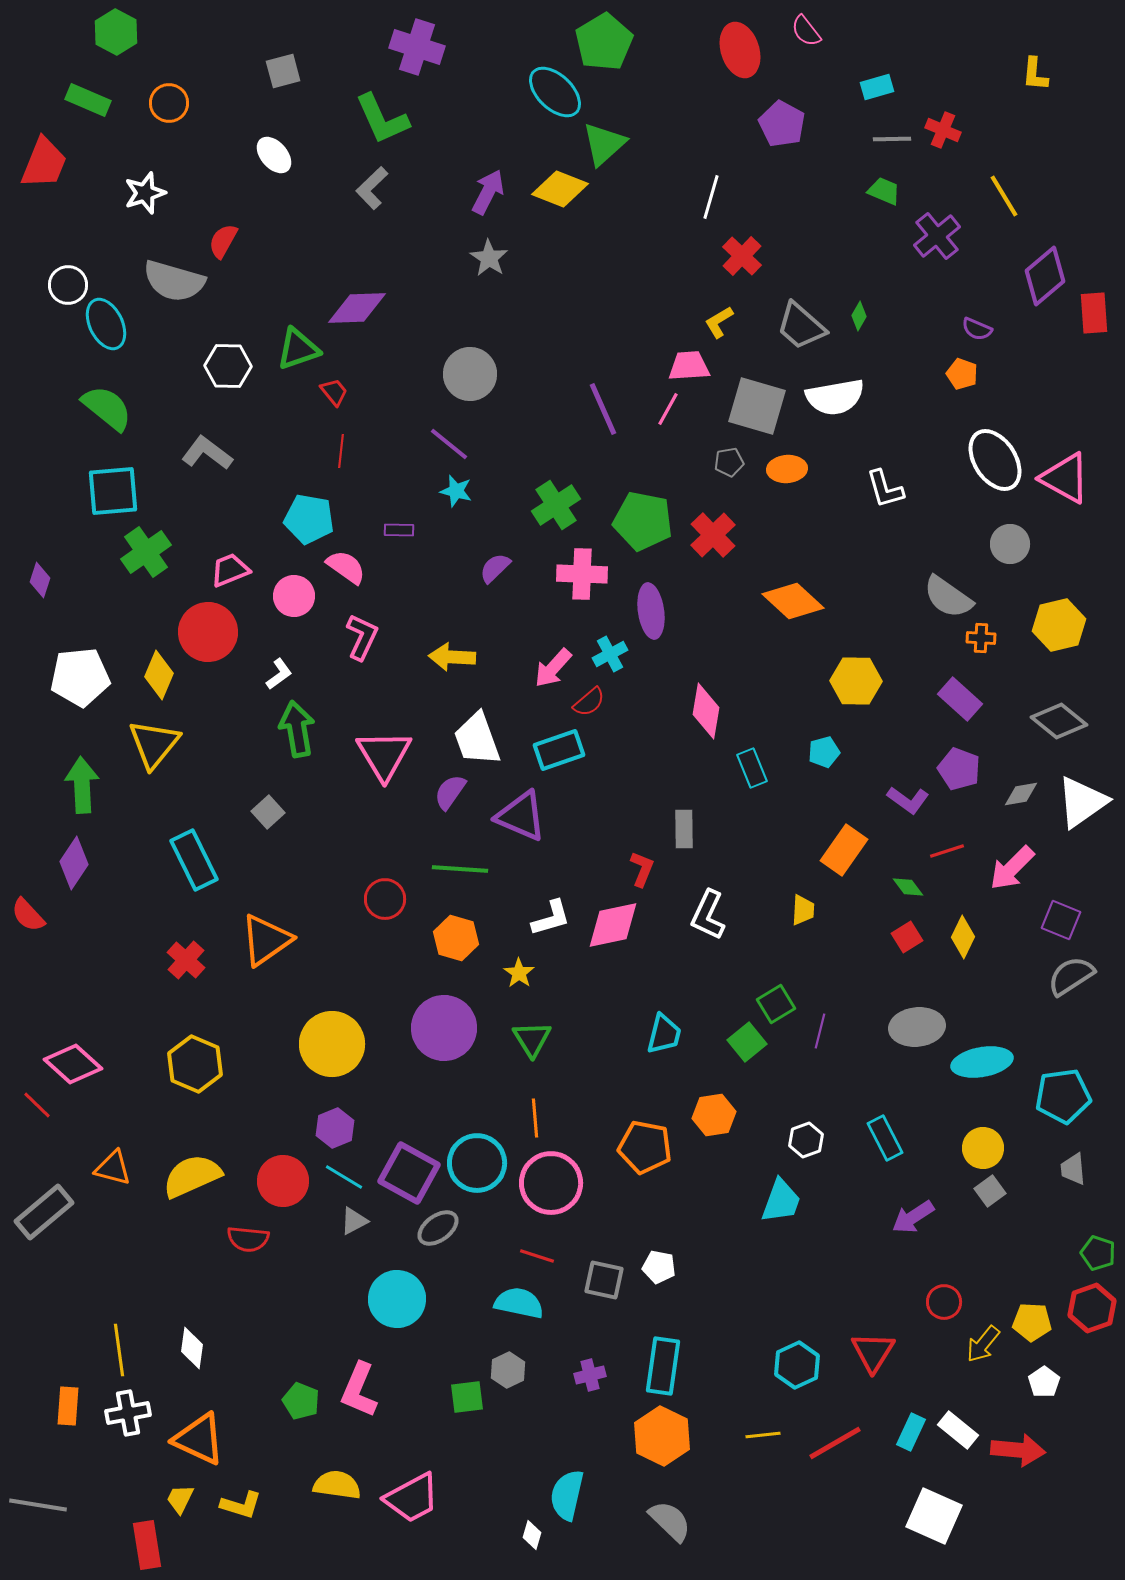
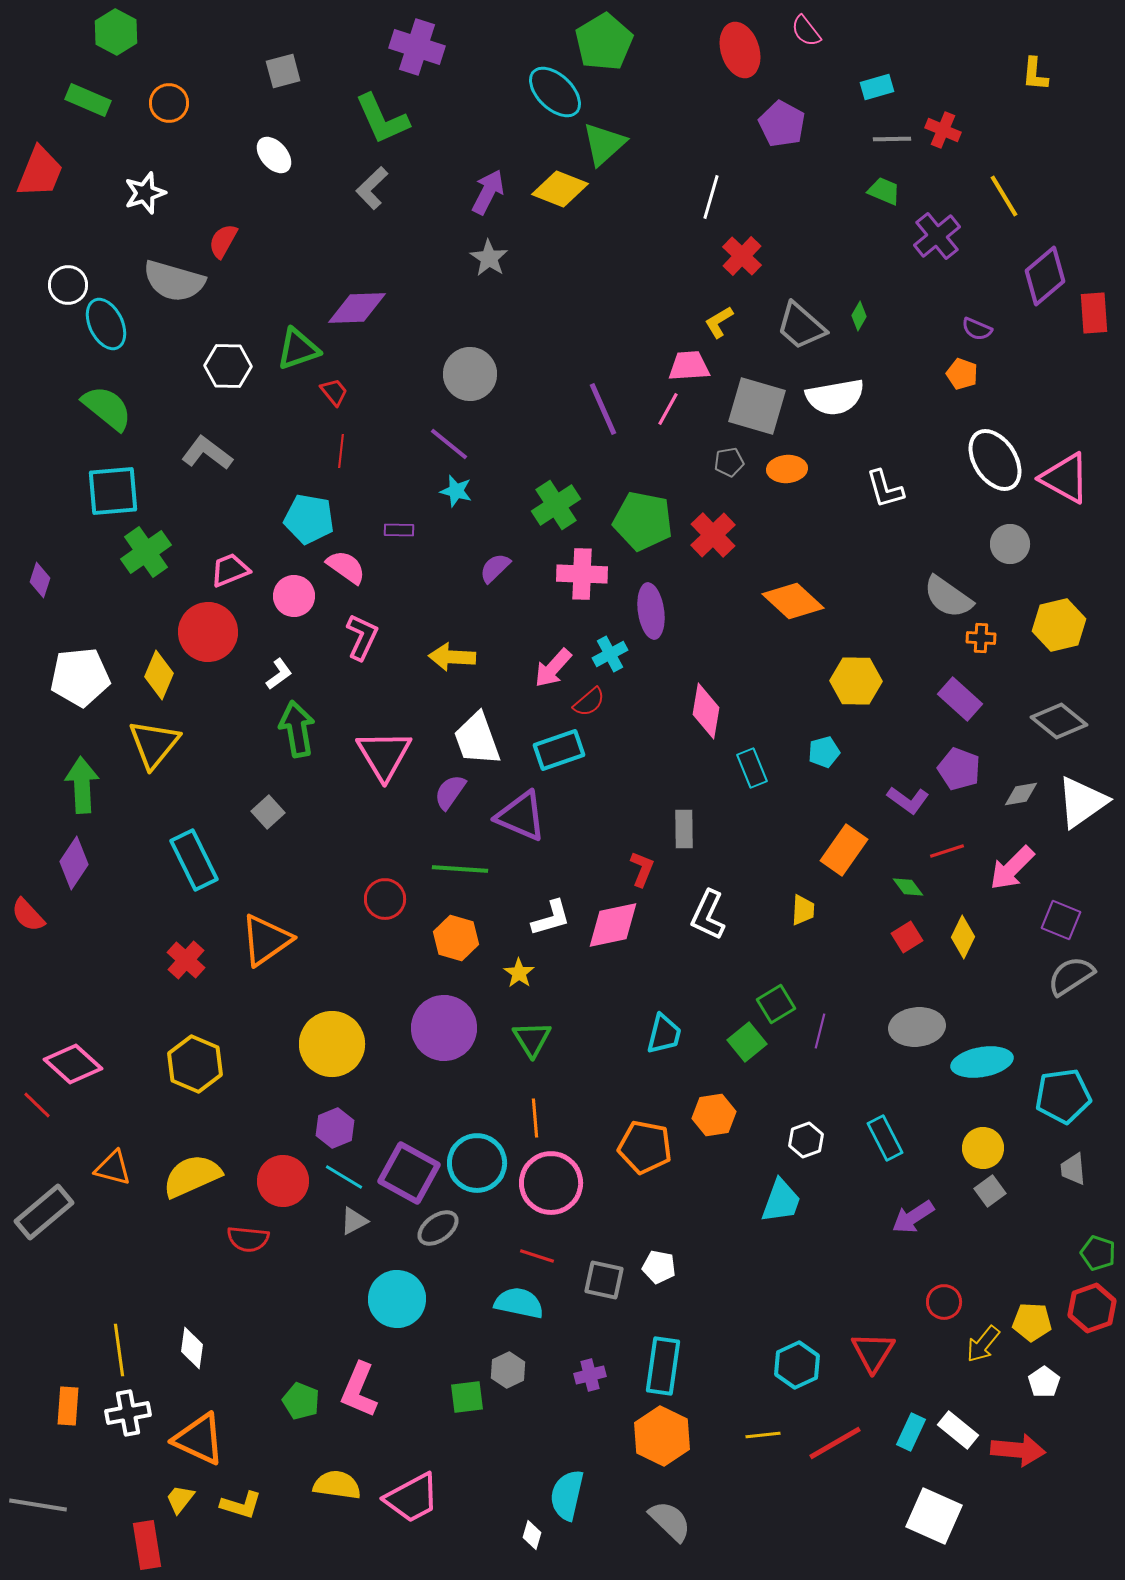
red trapezoid at (44, 163): moved 4 px left, 9 px down
yellow trapezoid at (180, 1499): rotated 12 degrees clockwise
